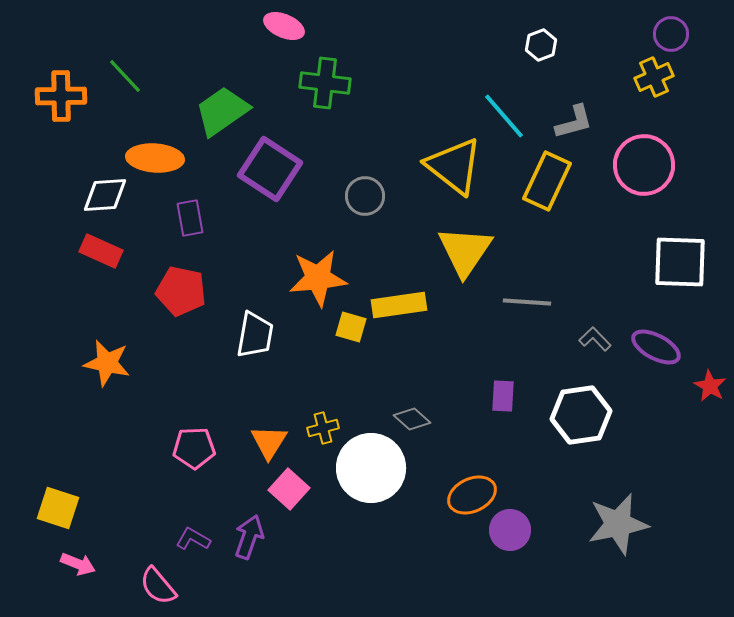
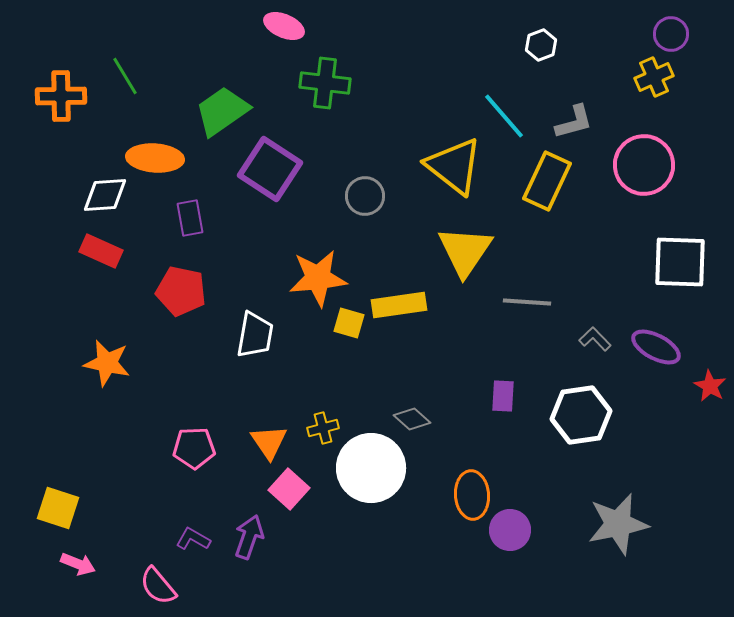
green line at (125, 76): rotated 12 degrees clockwise
yellow square at (351, 327): moved 2 px left, 4 px up
orange triangle at (269, 442): rotated 6 degrees counterclockwise
orange ellipse at (472, 495): rotated 69 degrees counterclockwise
